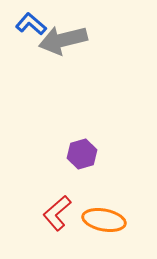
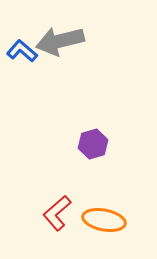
blue L-shape: moved 9 px left, 27 px down
gray arrow: moved 3 px left, 1 px down
purple hexagon: moved 11 px right, 10 px up
